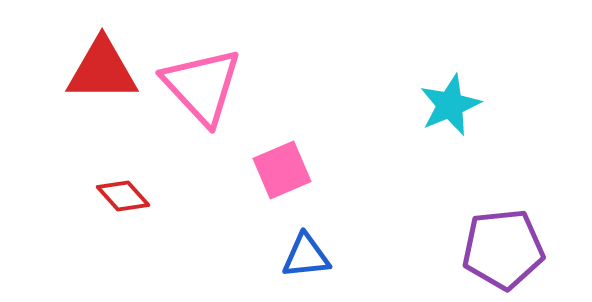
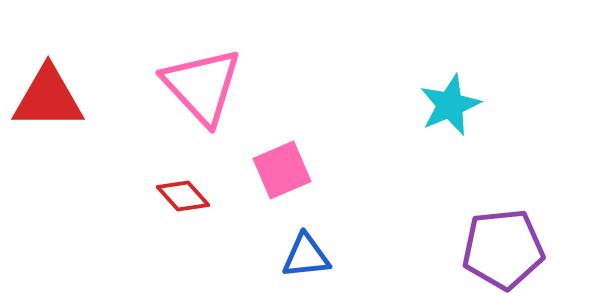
red triangle: moved 54 px left, 28 px down
red diamond: moved 60 px right
